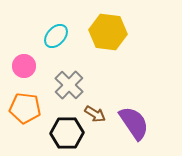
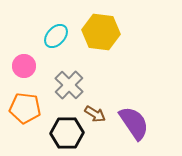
yellow hexagon: moved 7 px left
